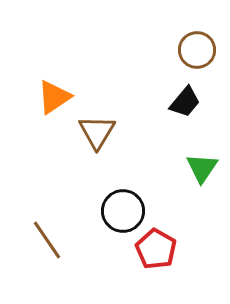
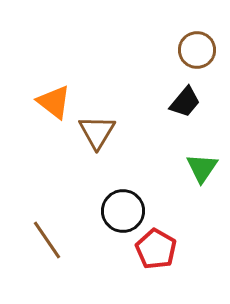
orange triangle: moved 5 px down; rotated 48 degrees counterclockwise
